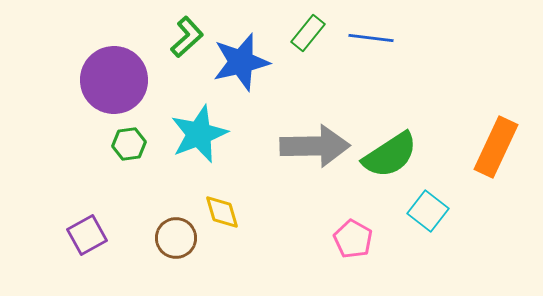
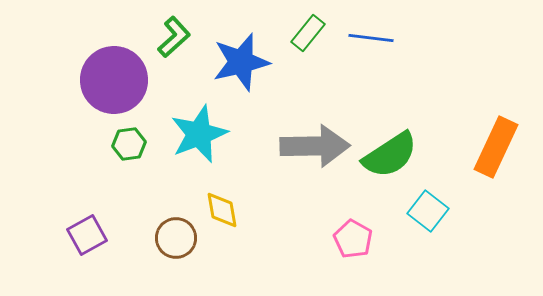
green L-shape: moved 13 px left
yellow diamond: moved 2 px up; rotated 6 degrees clockwise
